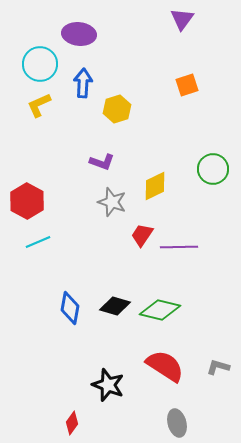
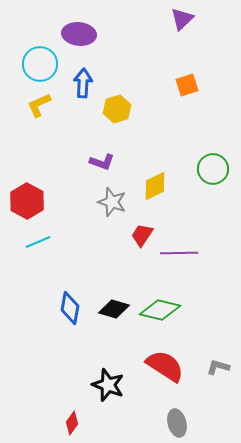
purple triangle: rotated 10 degrees clockwise
purple line: moved 6 px down
black diamond: moved 1 px left, 3 px down
